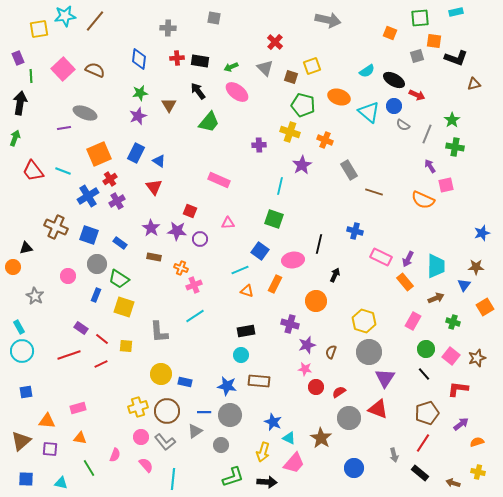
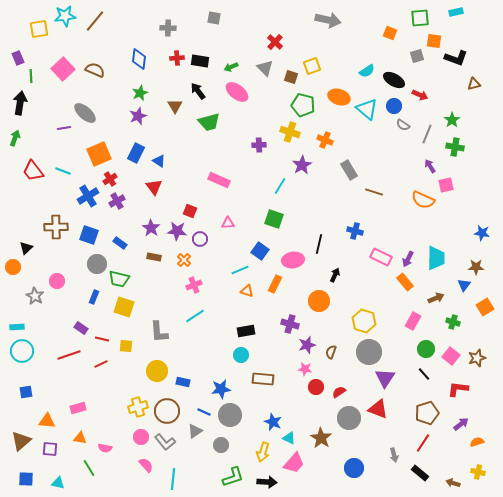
green star at (140, 93): rotated 14 degrees counterclockwise
red arrow at (417, 95): moved 3 px right
brown triangle at (169, 105): moved 6 px right, 1 px down
cyan triangle at (369, 112): moved 2 px left, 3 px up
gray ellipse at (85, 113): rotated 20 degrees clockwise
green trapezoid at (209, 122): rotated 35 degrees clockwise
cyan line at (280, 186): rotated 18 degrees clockwise
brown cross at (56, 227): rotated 25 degrees counterclockwise
blue star at (482, 233): rotated 28 degrees clockwise
black triangle at (26, 248): rotated 32 degrees counterclockwise
cyan trapezoid at (436, 266): moved 8 px up
orange cross at (181, 268): moved 3 px right, 8 px up; rotated 24 degrees clockwise
pink circle at (68, 276): moved 11 px left, 5 px down
green trapezoid at (119, 279): rotated 20 degrees counterclockwise
blue rectangle at (96, 295): moved 2 px left, 2 px down
orange circle at (316, 301): moved 3 px right
cyan rectangle at (19, 327): moved 2 px left; rotated 64 degrees counterclockwise
red line at (102, 339): rotated 24 degrees counterclockwise
yellow circle at (161, 374): moved 4 px left, 3 px up
brown rectangle at (259, 381): moved 4 px right, 2 px up
blue rectangle at (185, 382): moved 2 px left
blue star at (227, 386): moved 6 px left, 3 px down; rotated 18 degrees counterclockwise
blue line at (204, 412): rotated 24 degrees clockwise
pink semicircle at (115, 455): moved 10 px left, 7 px up; rotated 80 degrees clockwise
cyan triangle at (61, 483): moved 3 px left
